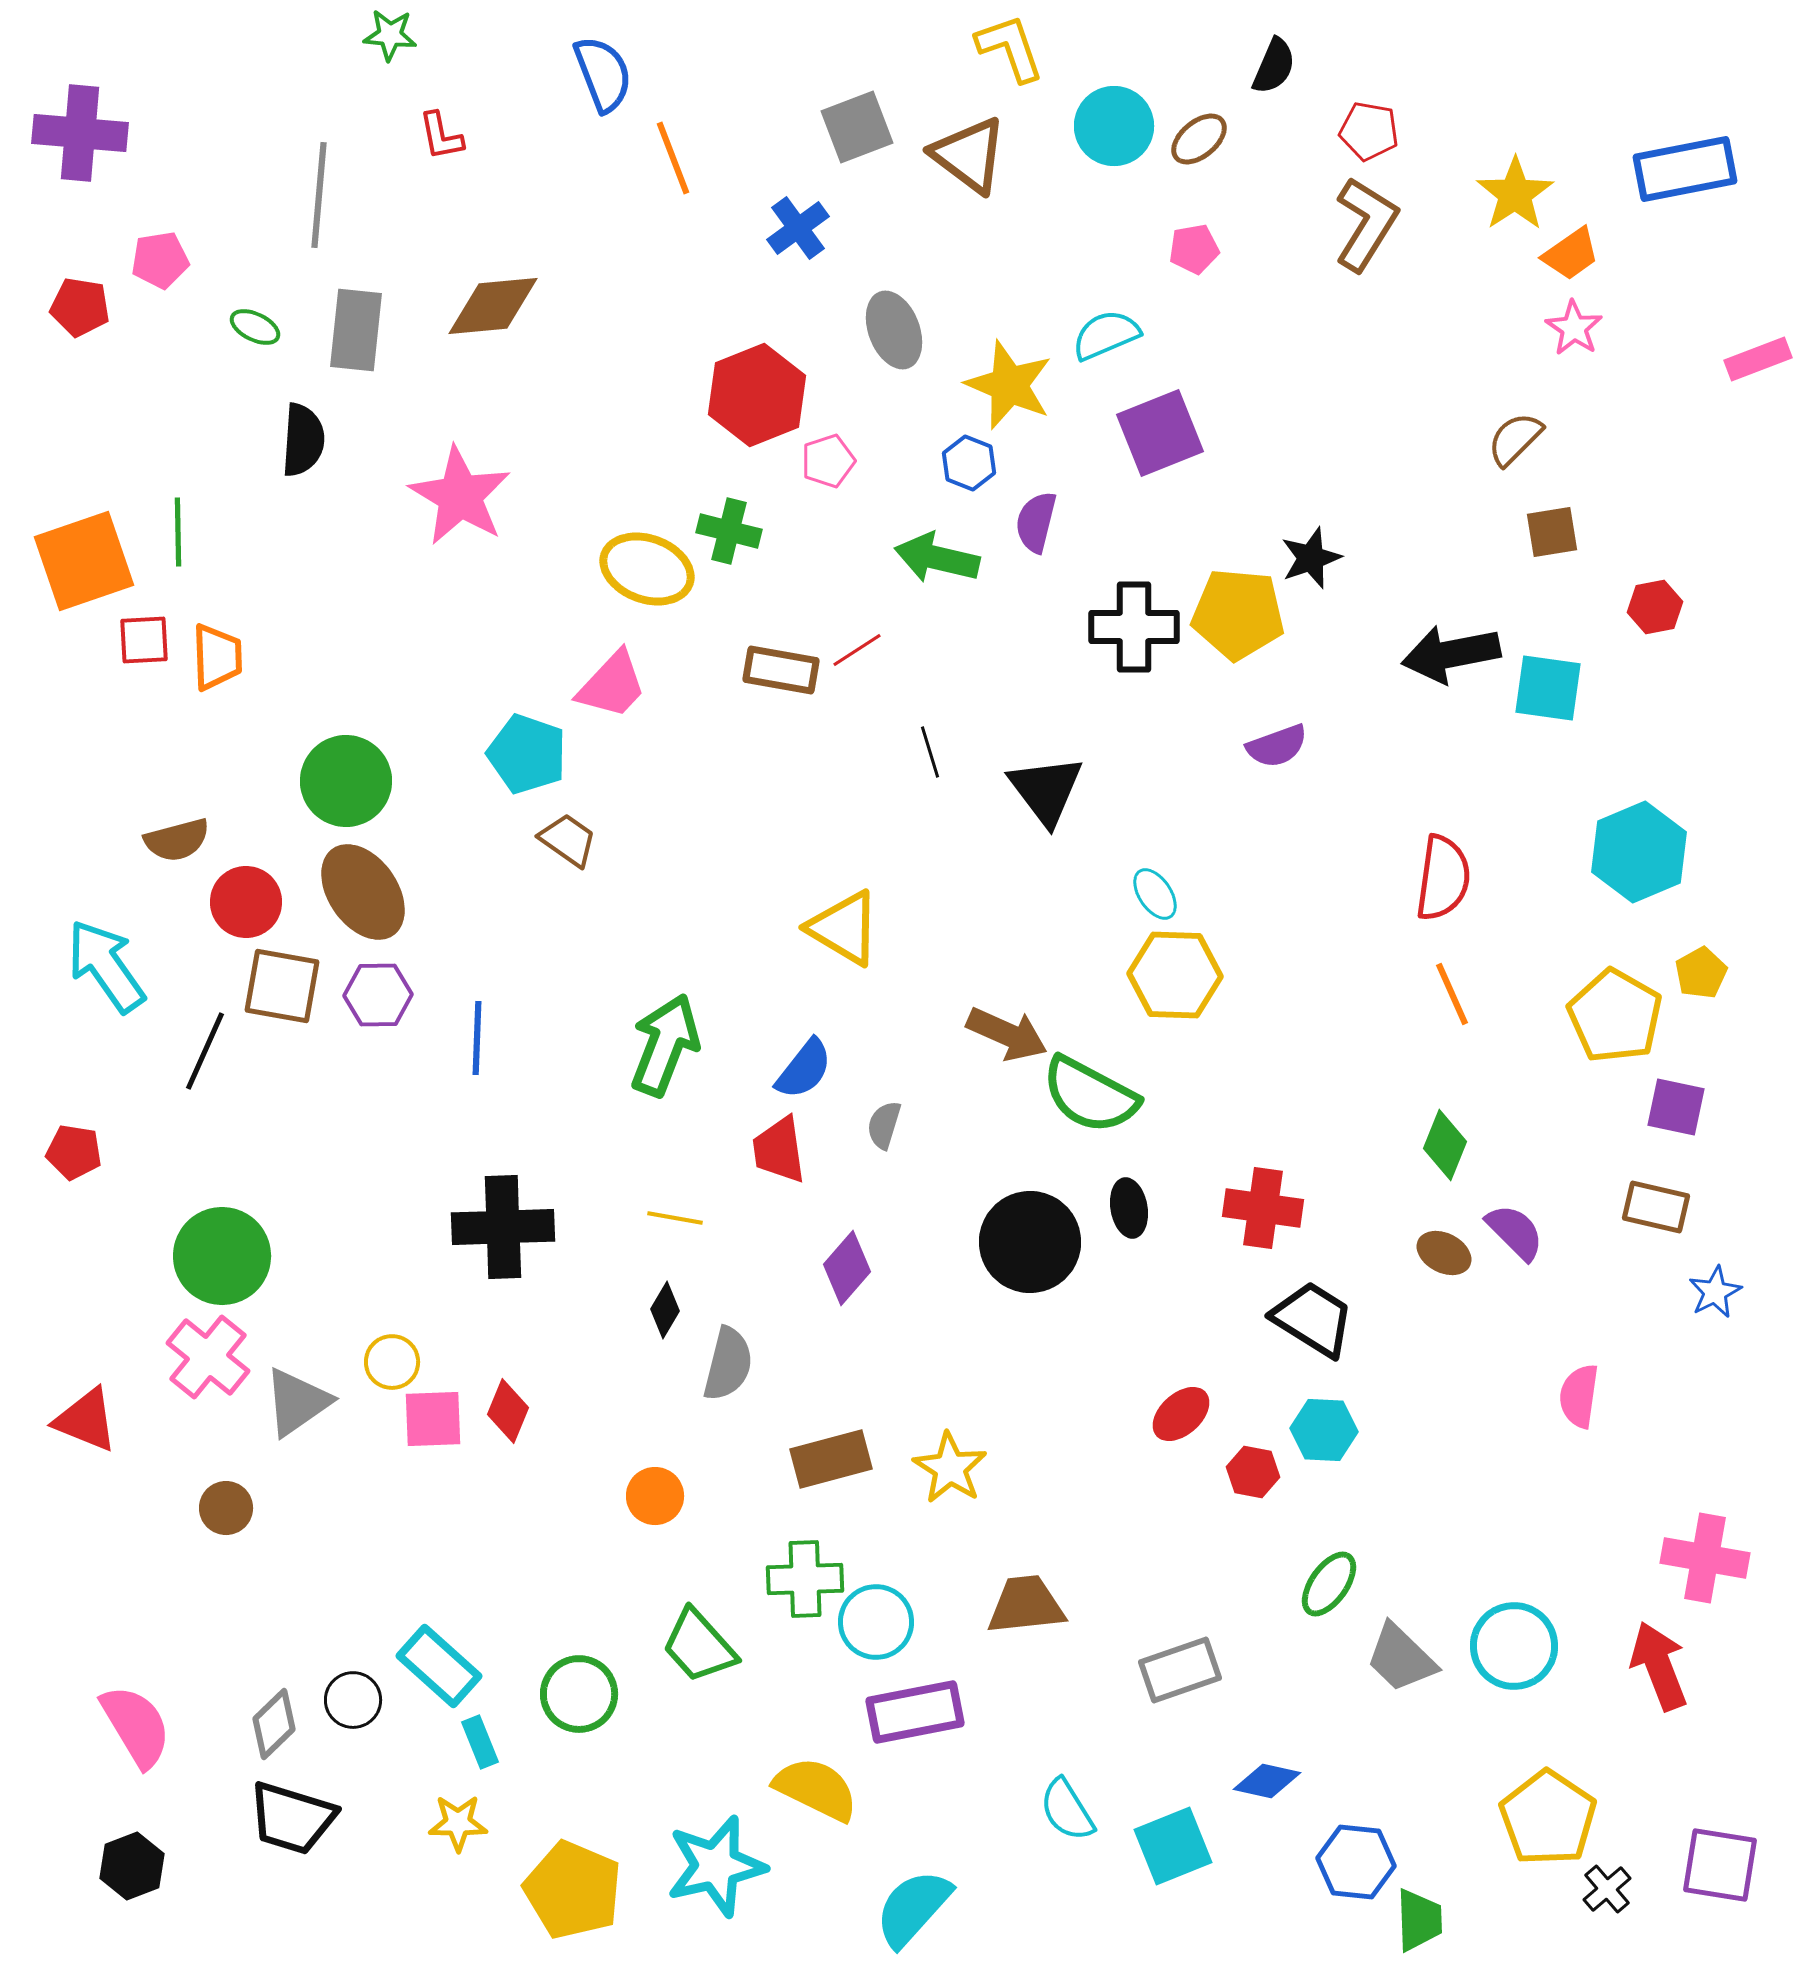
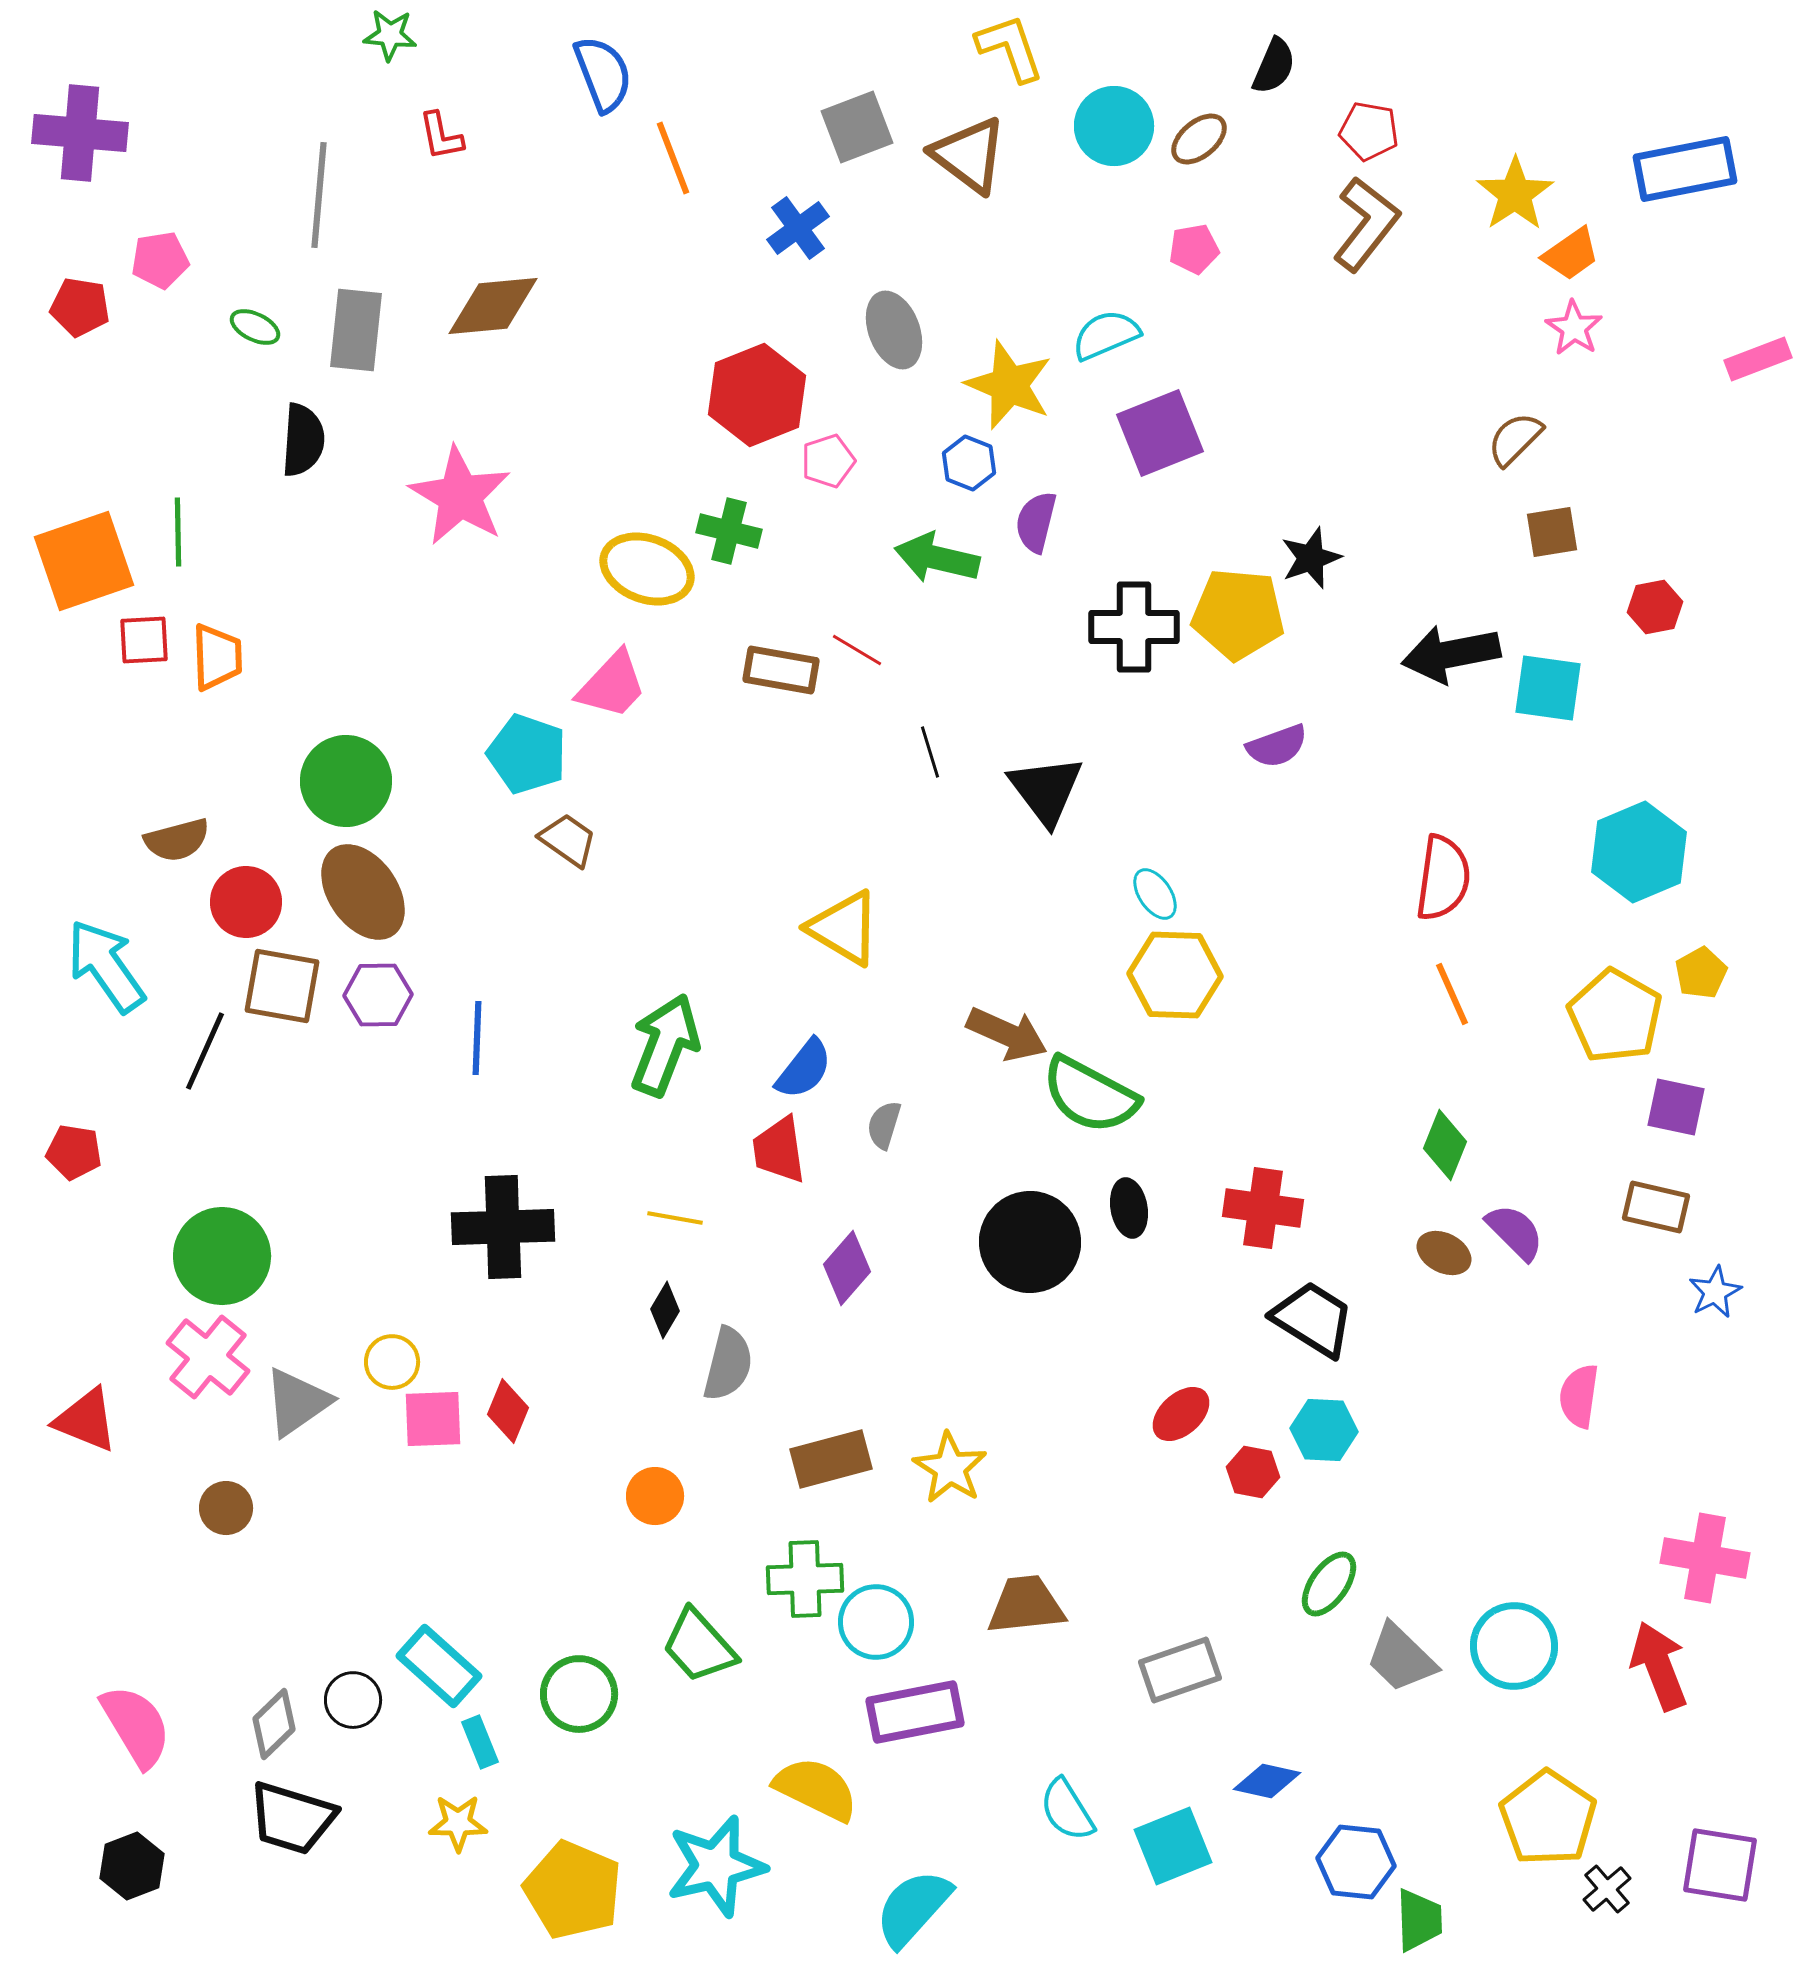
brown L-shape at (1366, 224): rotated 6 degrees clockwise
red line at (857, 650): rotated 64 degrees clockwise
